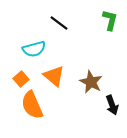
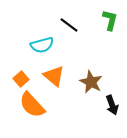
black line: moved 10 px right, 2 px down
cyan semicircle: moved 8 px right, 4 px up
orange semicircle: rotated 20 degrees counterclockwise
